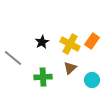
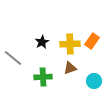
yellow cross: rotated 30 degrees counterclockwise
brown triangle: rotated 24 degrees clockwise
cyan circle: moved 2 px right, 1 px down
